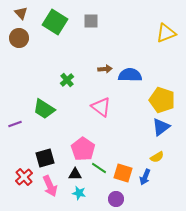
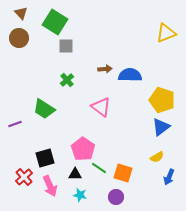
gray square: moved 25 px left, 25 px down
blue arrow: moved 24 px right
cyan star: moved 1 px right, 2 px down
purple circle: moved 2 px up
